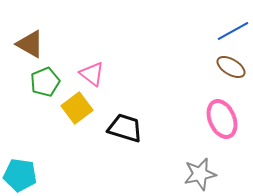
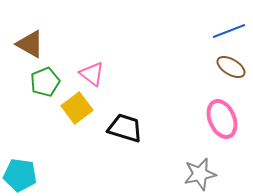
blue line: moved 4 px left; rotated 8 degrees clockwise
